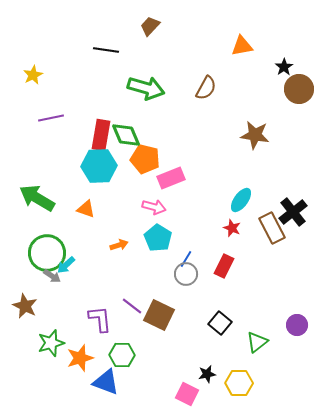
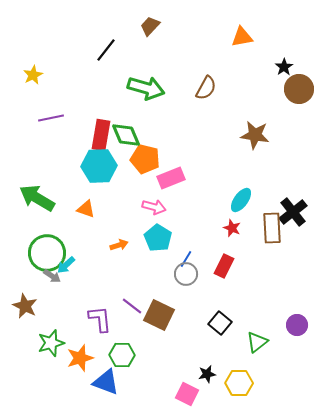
orange triangle at (242, 46): moved 9 px up
black line at (106, 50): rotated 60 degrees counterclockwise
brown rectangle at (272, 228): rotated 24 degrees clockwise
